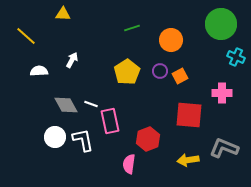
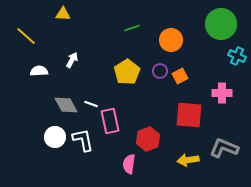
cyan cross: moved 1 px right, 1 px up
